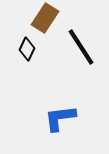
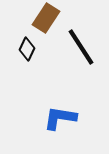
brown rectangle: moved 1 px right
blue L-shape: rotated 16 degrees clockwise
